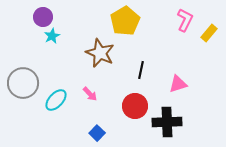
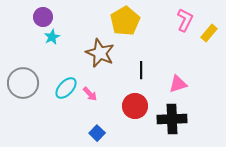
cyan star: moved 1 px down
black line: rotated 12 degrees counterclockwise
cyan ellipse: moved 10 px right, 12 px up
black cross: moved 5 px right, 3 px up
